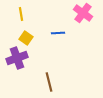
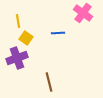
yellow line: moved 3 px left, 7 px down
